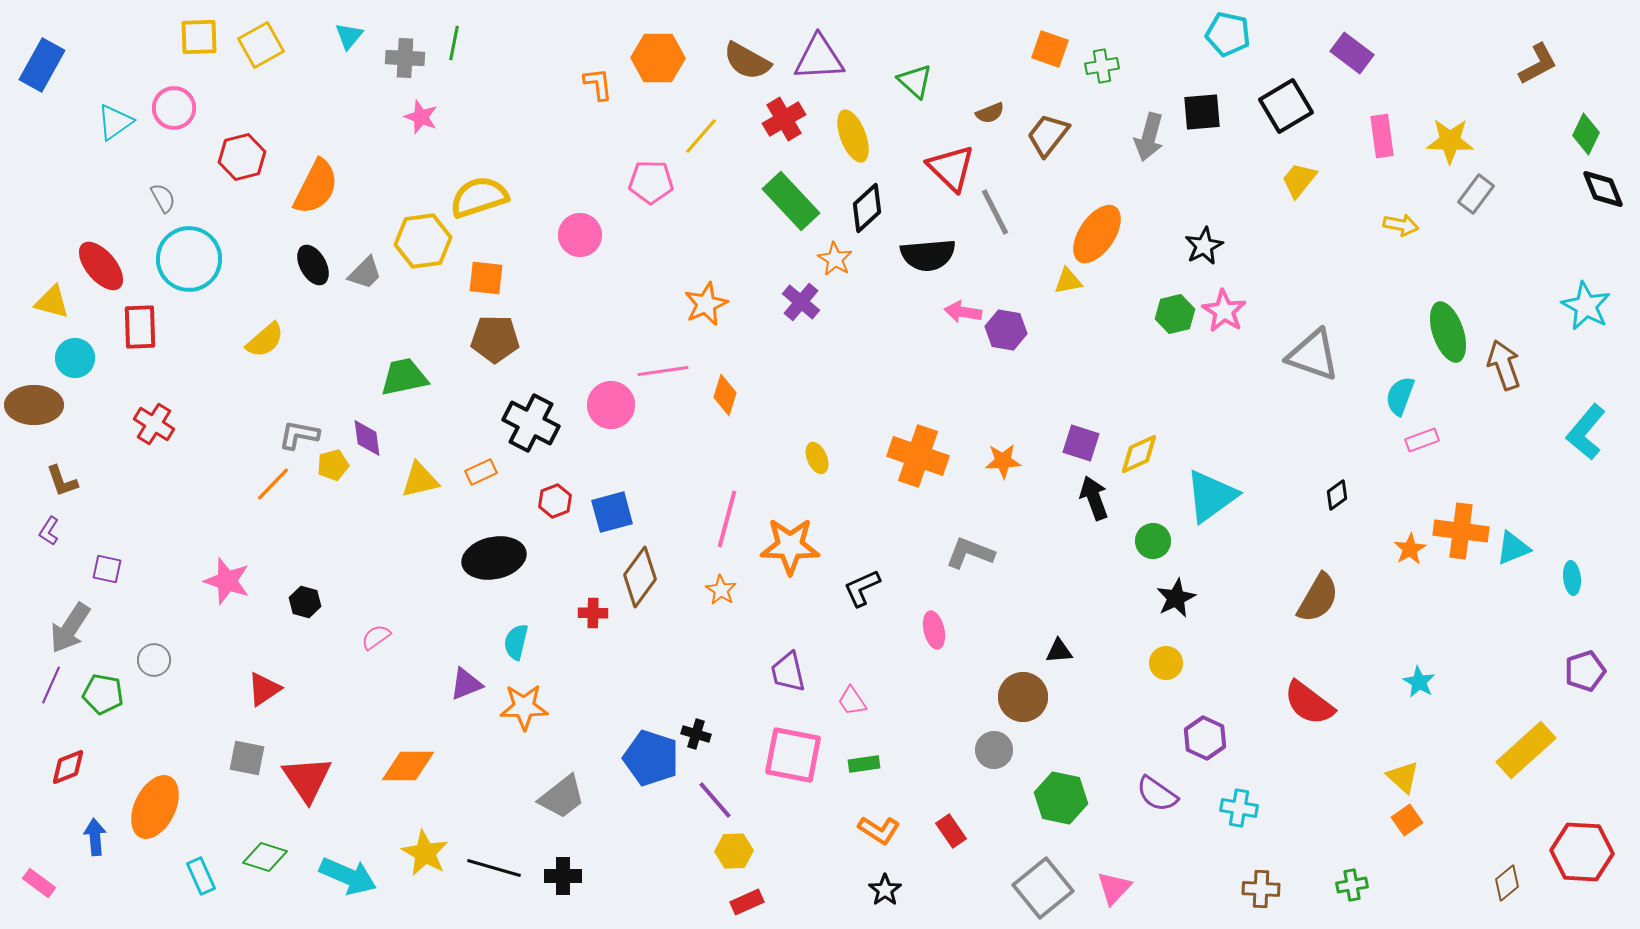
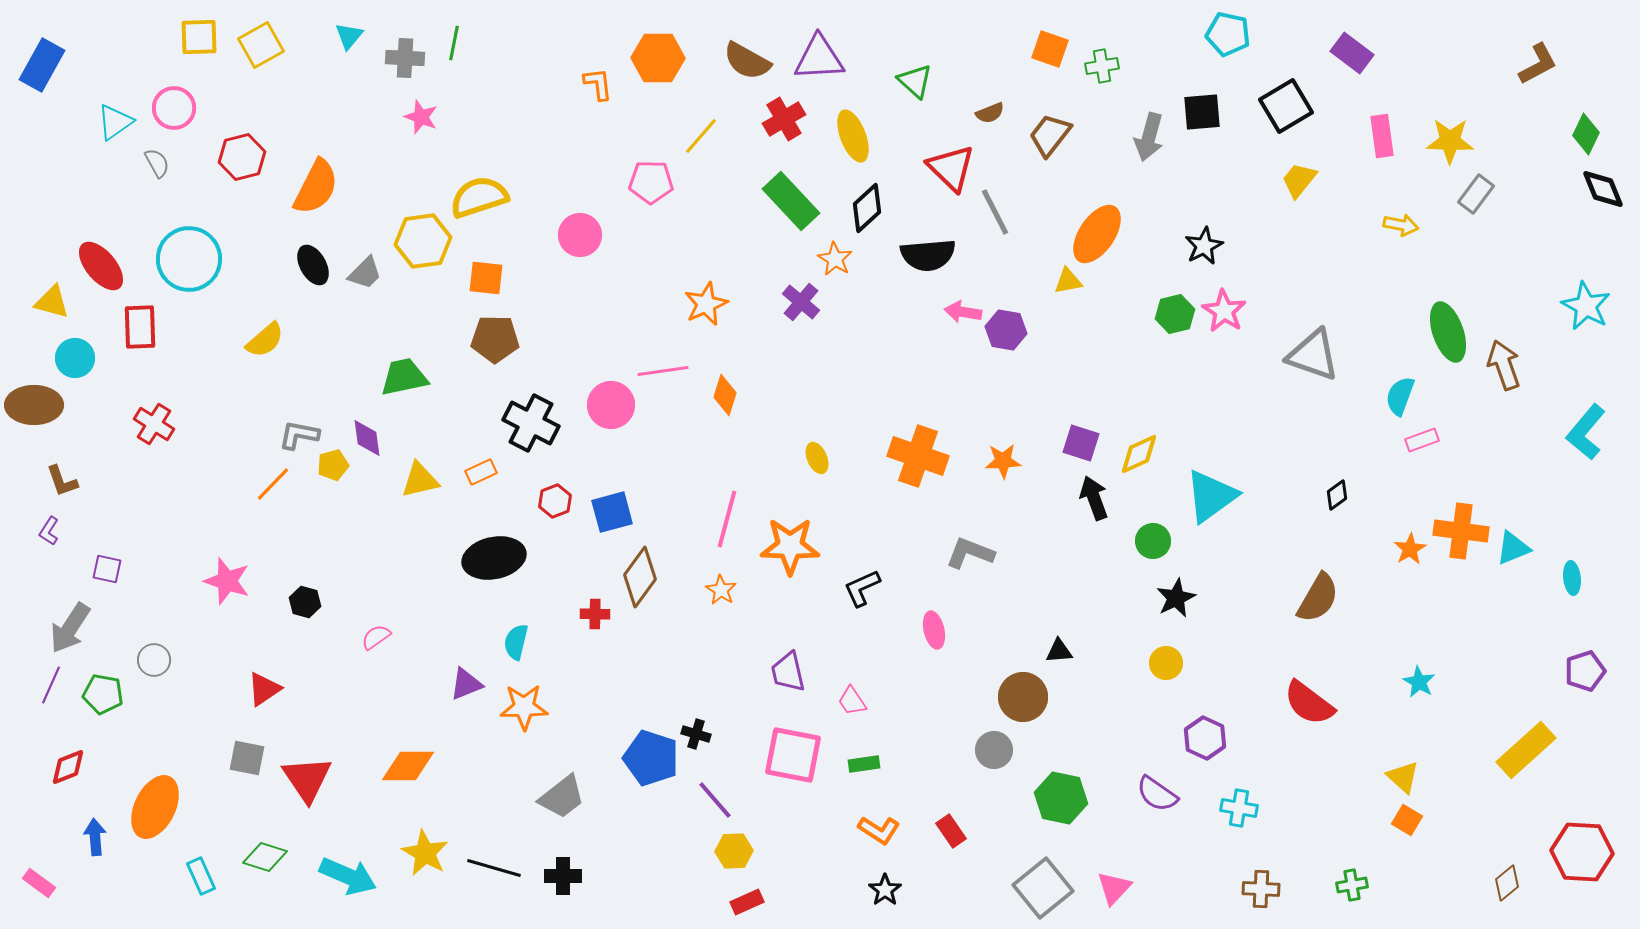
brown trapezoid at (1048, 135): moved 2 px right
gray semicircle at (163, 198): moved 6 px left, 35 px up
red cross at (593, 613): moved 2 px right, 1 px down
orange square at (1407, 820): rotated 24 degrees counterclockwise
